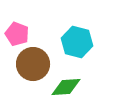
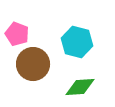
green diamond: moved 14 px right
